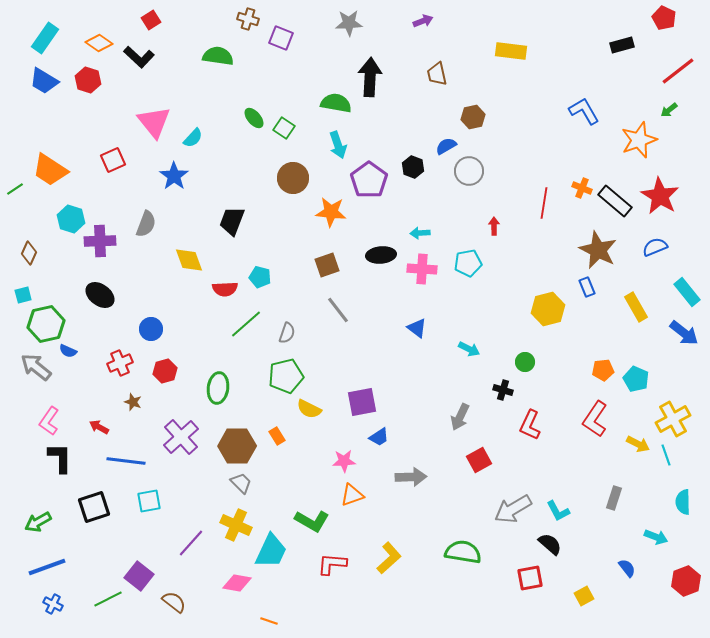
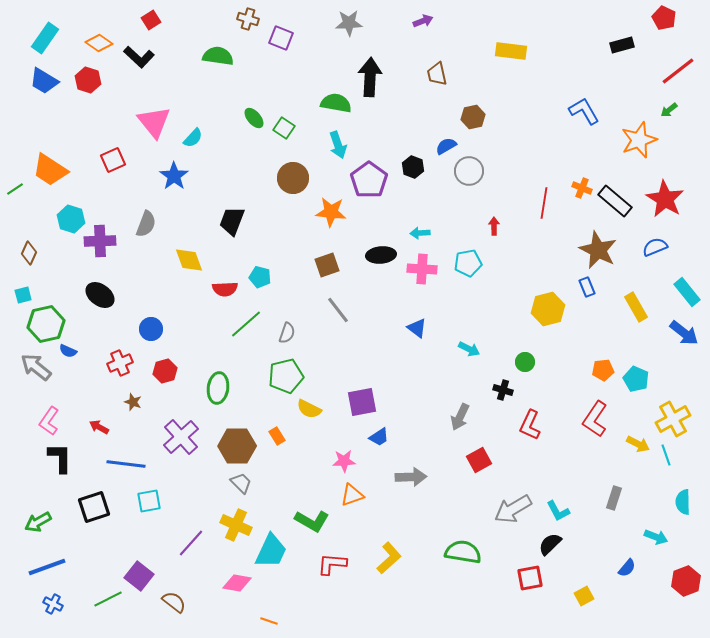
red star at (660, 196): moved 5 px right, 3 px down
blue line at (126, 461): moved 3 px down
black semicircle at (550, 544): rotated 85 degrees counterclockwise
blue semicircle at (627, 568): rotated 78 degrees clockwise
